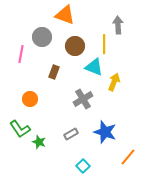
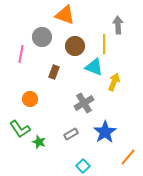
gray cross: moved 1 px right, 4 px down
blue star: rotated 20 degrees clockwise
